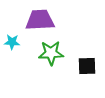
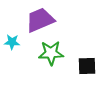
purple trapezoid: rotated 20 degrees counterclockwise
